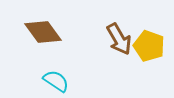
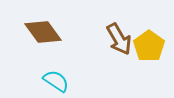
yellow pentagon: rotated 16 degrees clockwise
